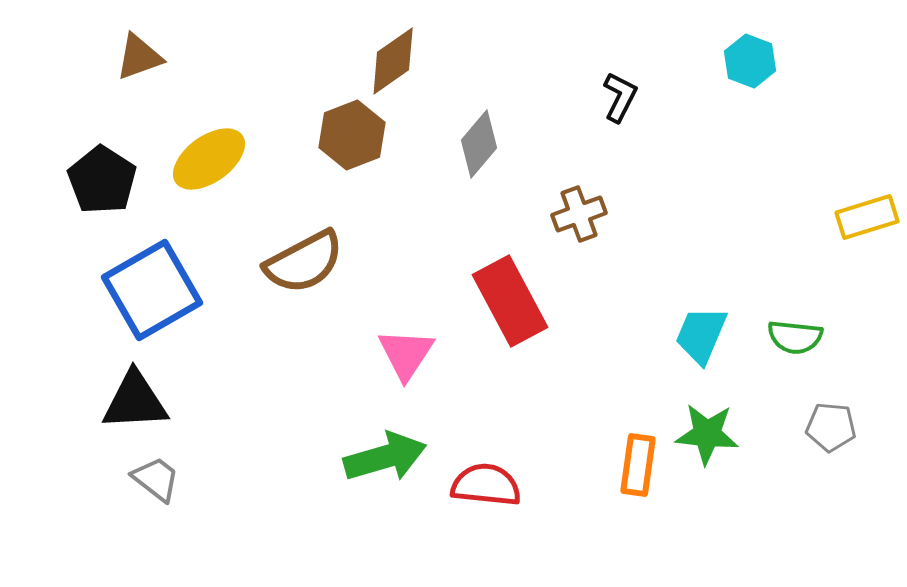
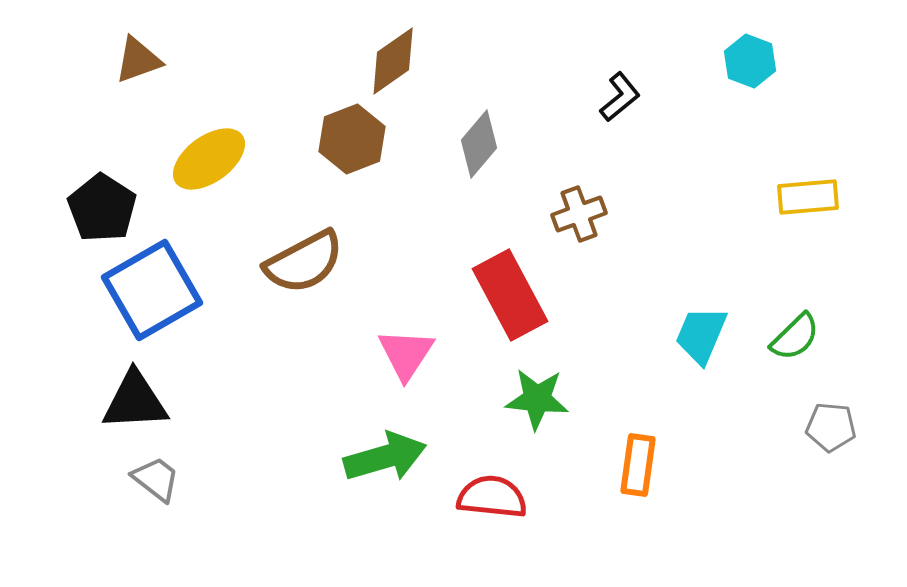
brown triangle: moved 1 px left, 3 px down
black L-shape: rotated 24 degrees clockwise
brown hexagon: moved 4 px down
black pentagon: moved 28 px down
yellow rectangle: moved 59 px left, 20 px up; rotated 12 degrees clockwise
red rectangle: moved 6 px up
green semicircle: rotated 50 degrees counterclockwise
green star: moved 170 px left, 35 px up
red semicircle: moved 6 px right, 12 px down
